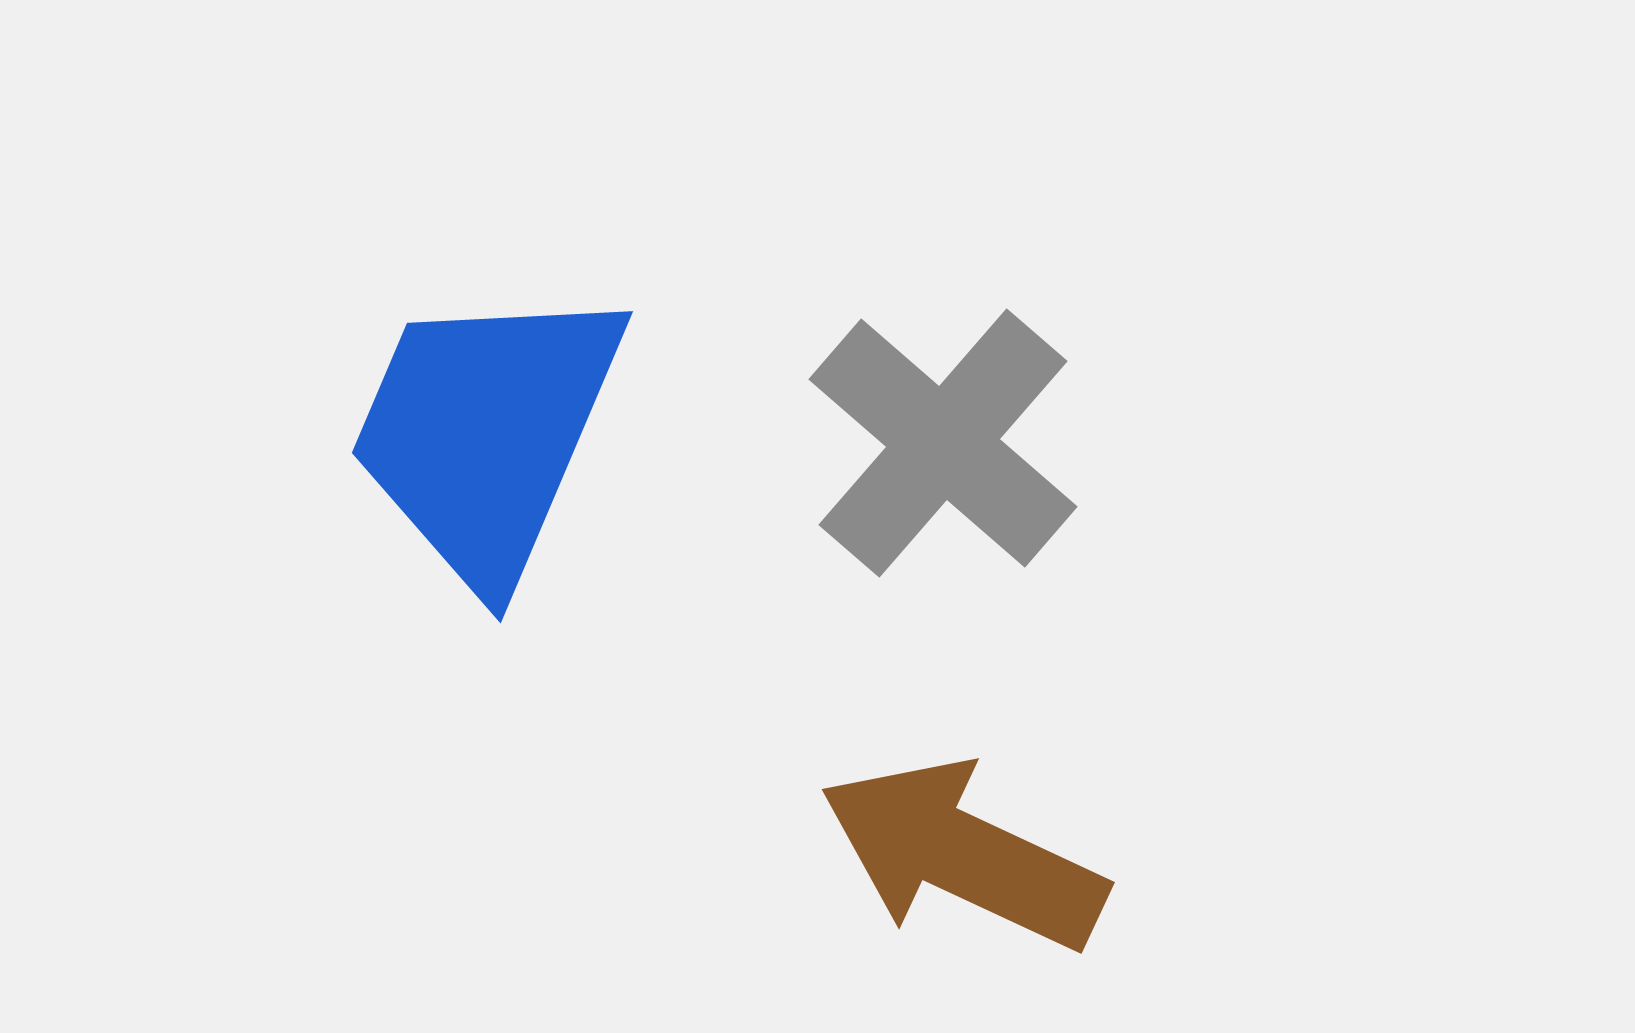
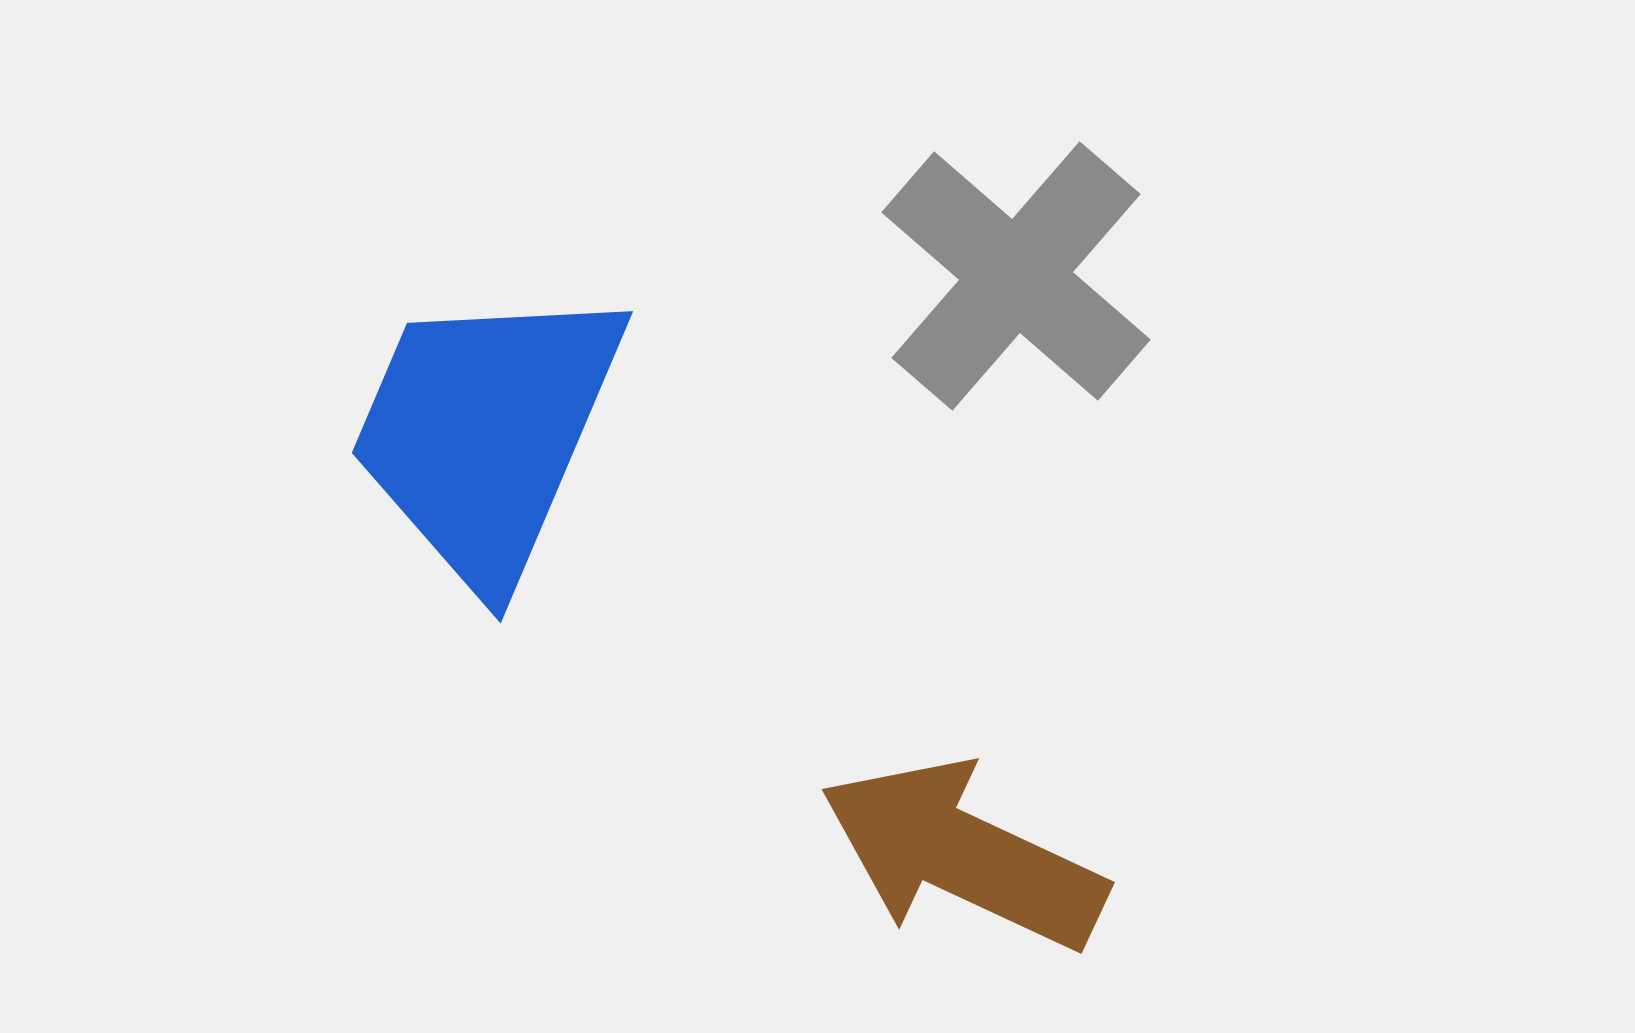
gray cross: moved 73 px right, 167 px up
